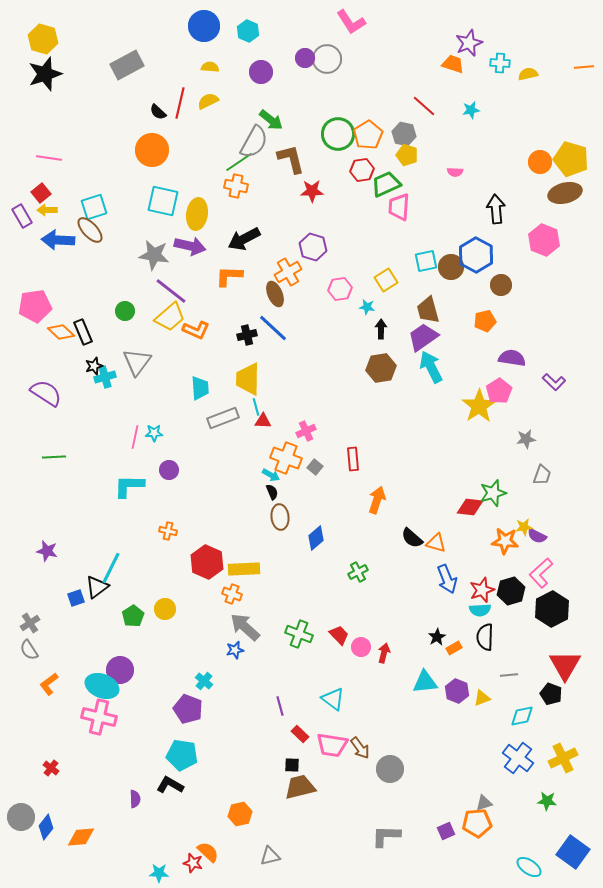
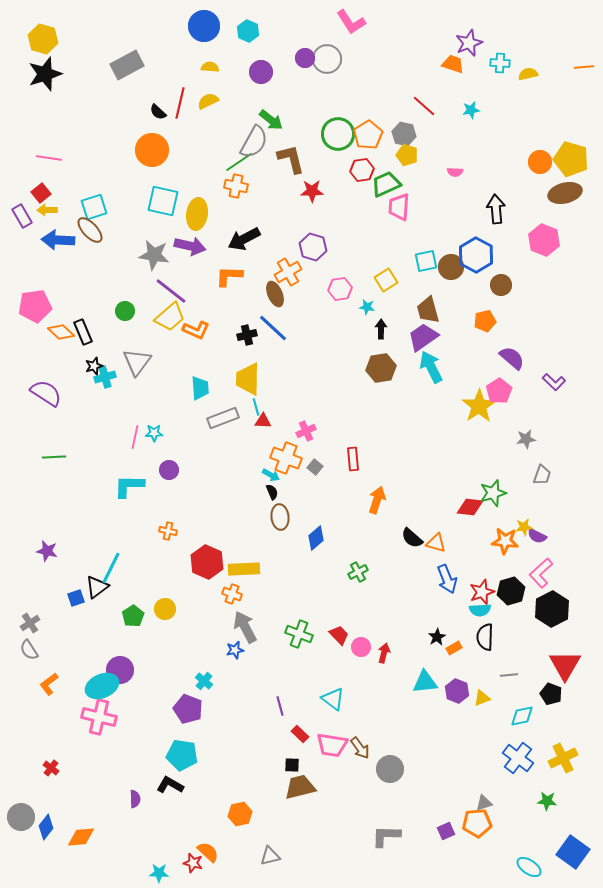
purple semicircle at (512, 358): rotated 32 degrees clockwise
red star at (482, 590): moved 2 px down
gray arrow at (245, 627): rotated 20 degrees clockwise
cyan ellipse at (102, 686): rotated 44 degrees counterclockwise
